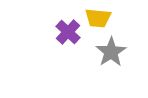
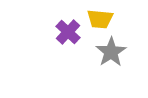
yellow trapezoid: moved 2 px right, 1 px down
